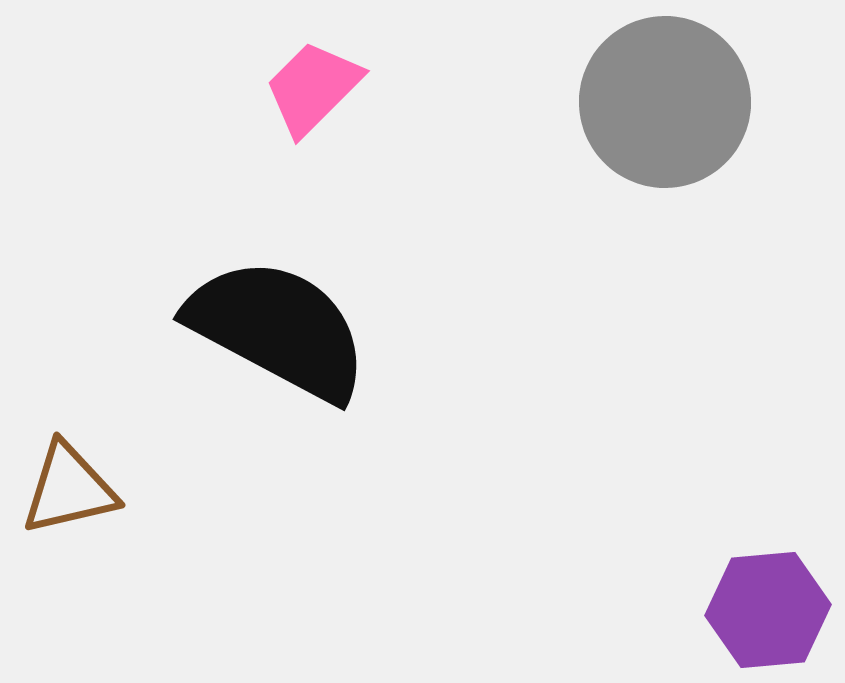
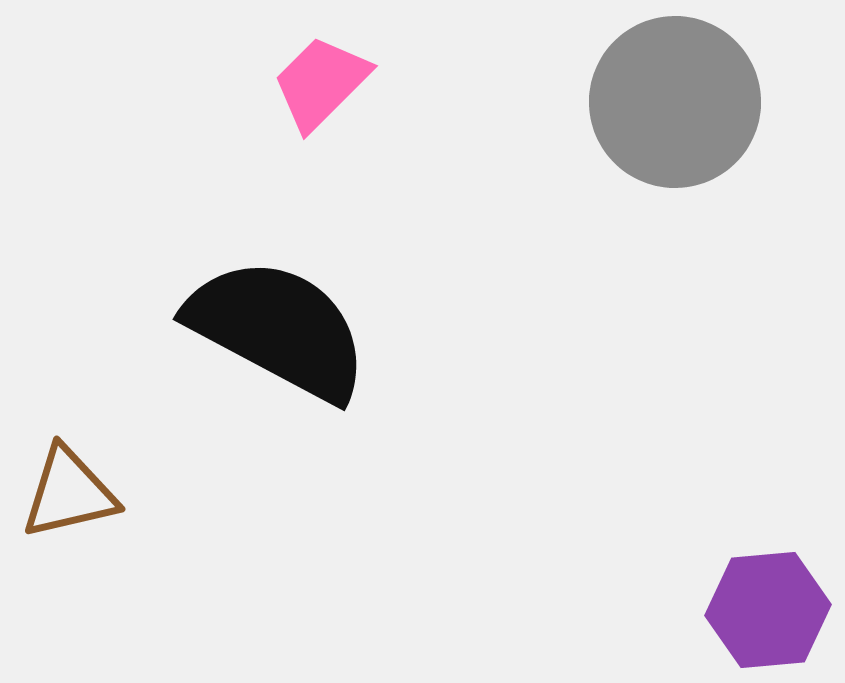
pink trapezoid: moved 8 px right, 5 px up
gray circle: moved 10 px right
brown triangle: moved 4 px down
